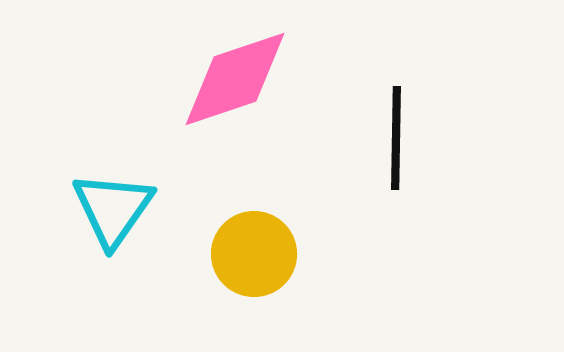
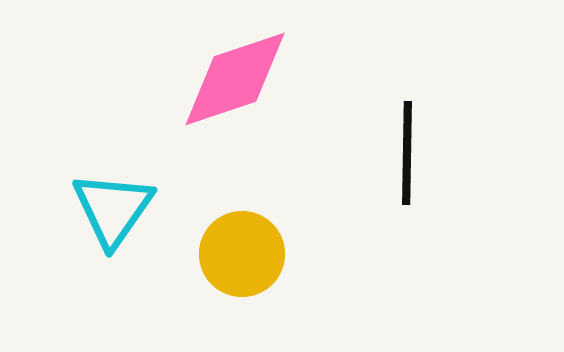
black line: moved 11 px right, 15 px down
yellow circle: moved 12 px left
